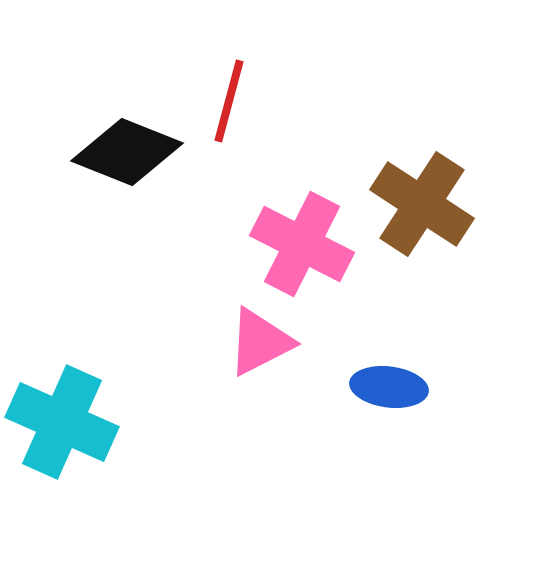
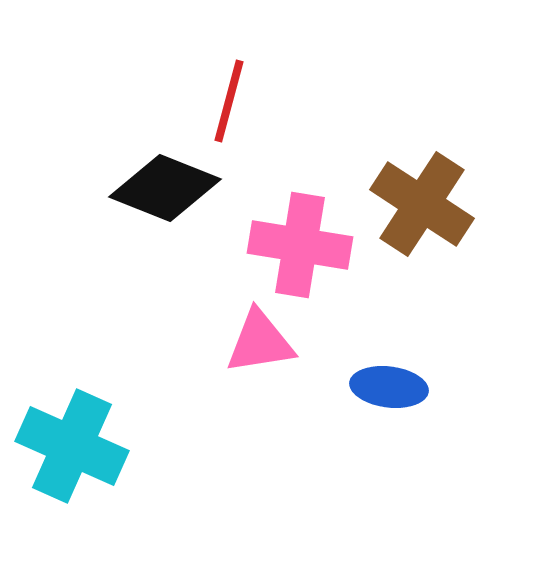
black diamond: moved 38 px right, 36 px down
pink cross: moved 2 px left, 1 px down; rotated 18 degrees counterclockwise
pink triangle: rotated 18 degrees clockwise
cyan cross: moved 10 px right, 24 px down
